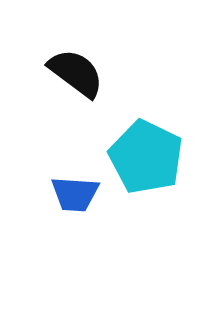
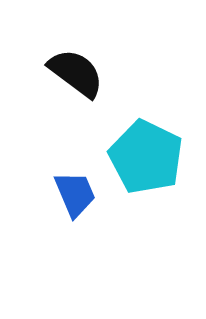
blue trapezoid: rotated 117 degrees counterclockwise
